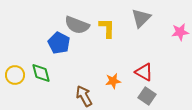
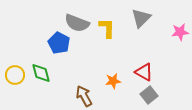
gray semicircle: moved 2 px up
gray square: moved 2 px right, 1 px up; rotated 18 degrees clockwise
